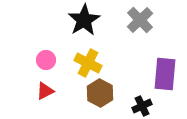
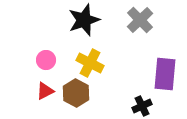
black star: rotated 12 degrees clockwise
yellow cross: moved 2 px right
brown hexagon: moved 24 px left
